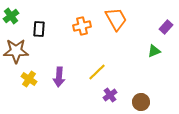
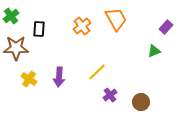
orange cross: rotated 24 degrees counterclockwise
brown star: moved 3 px up
